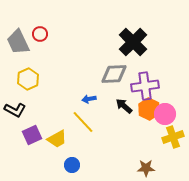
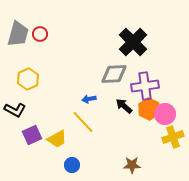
gray trapezoid: moved 8 px up; rotated 140 degrees counterclockwise
brown star: moved 14 px left, 3 px up
